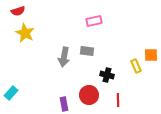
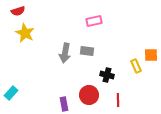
gray arrow: moved 1 px right, 4 px up
